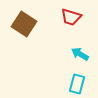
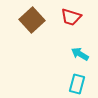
brown square: moved 8 px right, 4 px up; rotated 15 degrees clockwise
